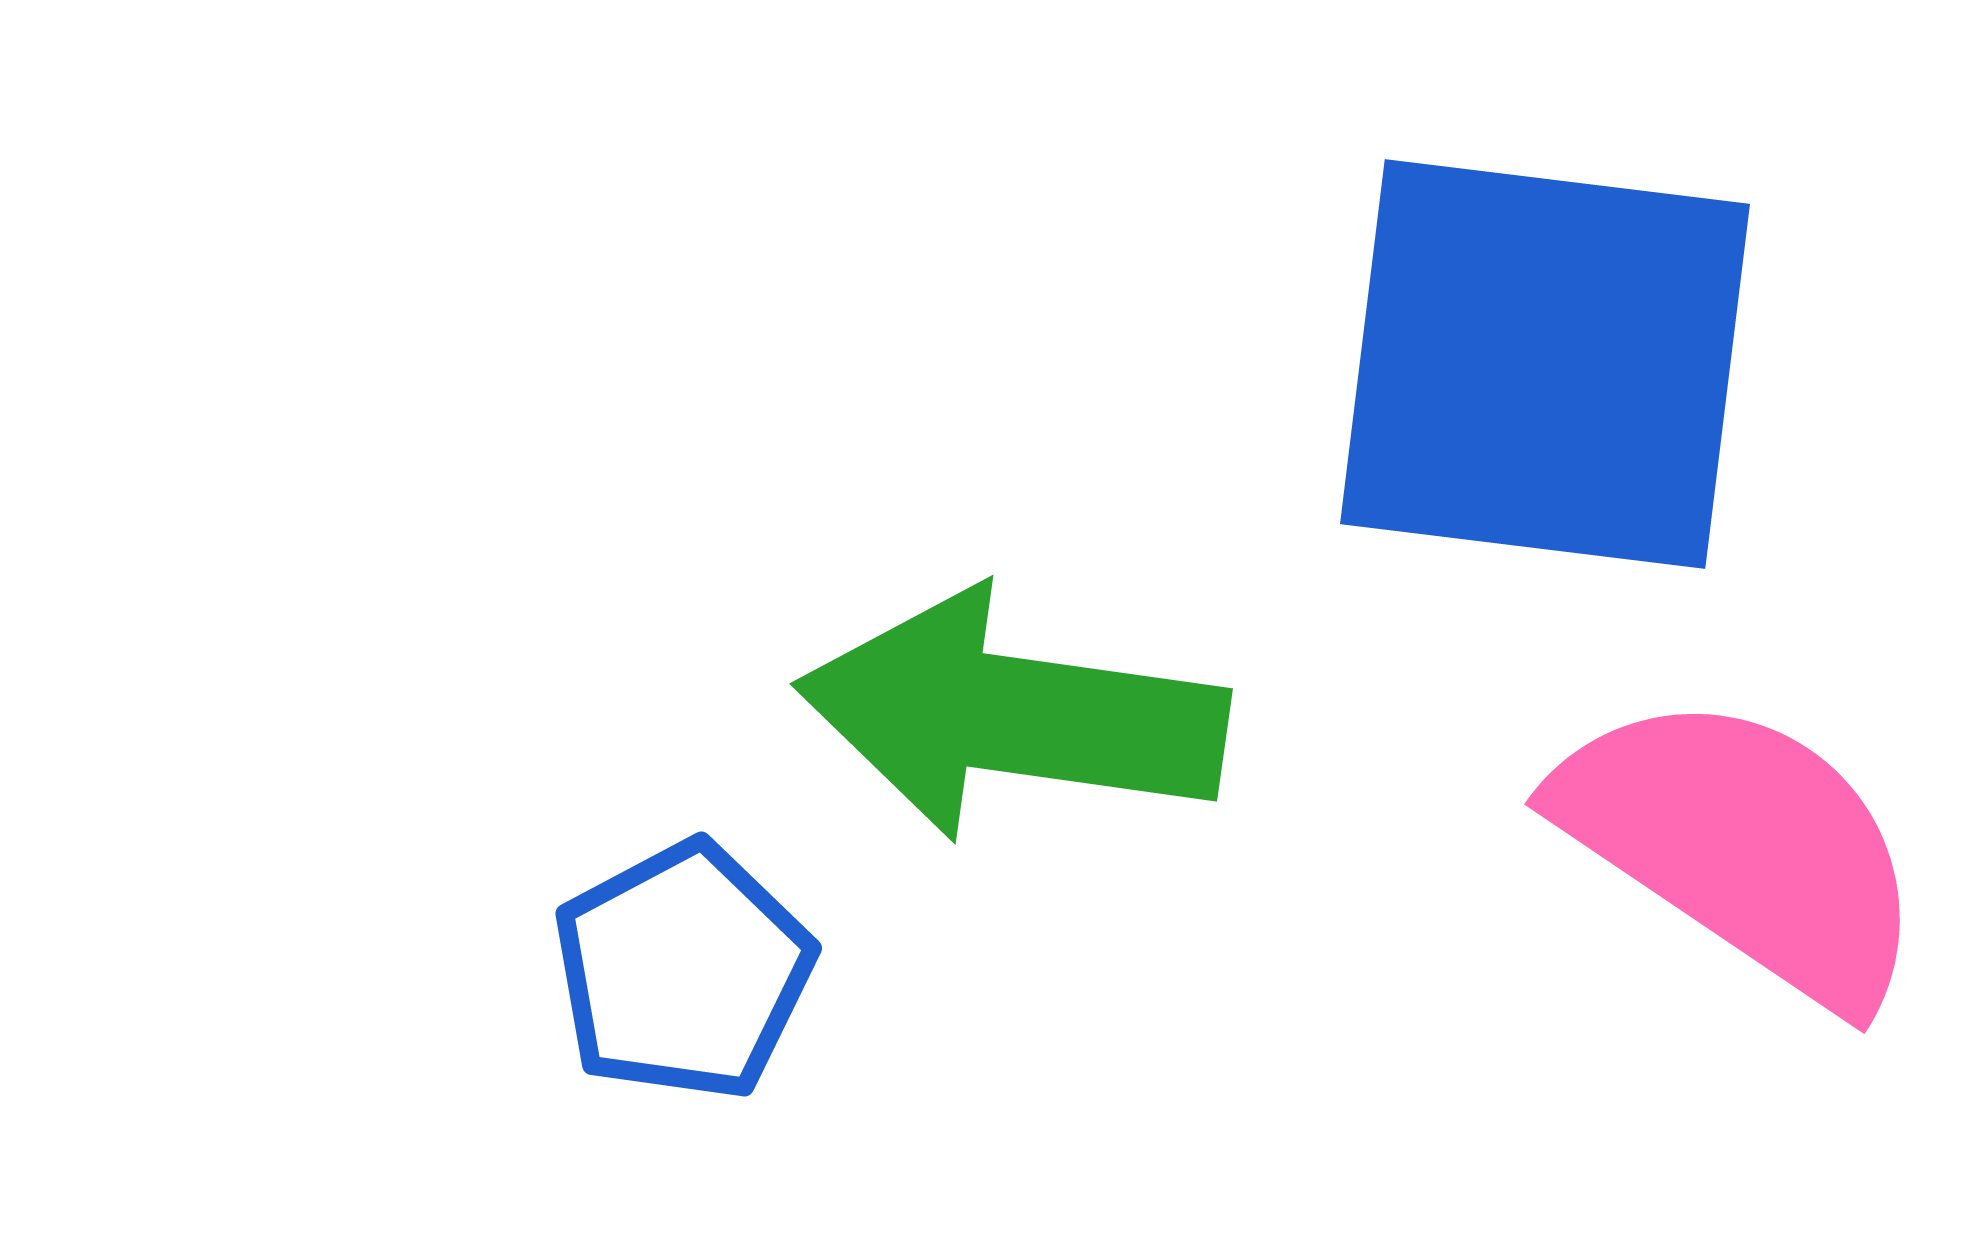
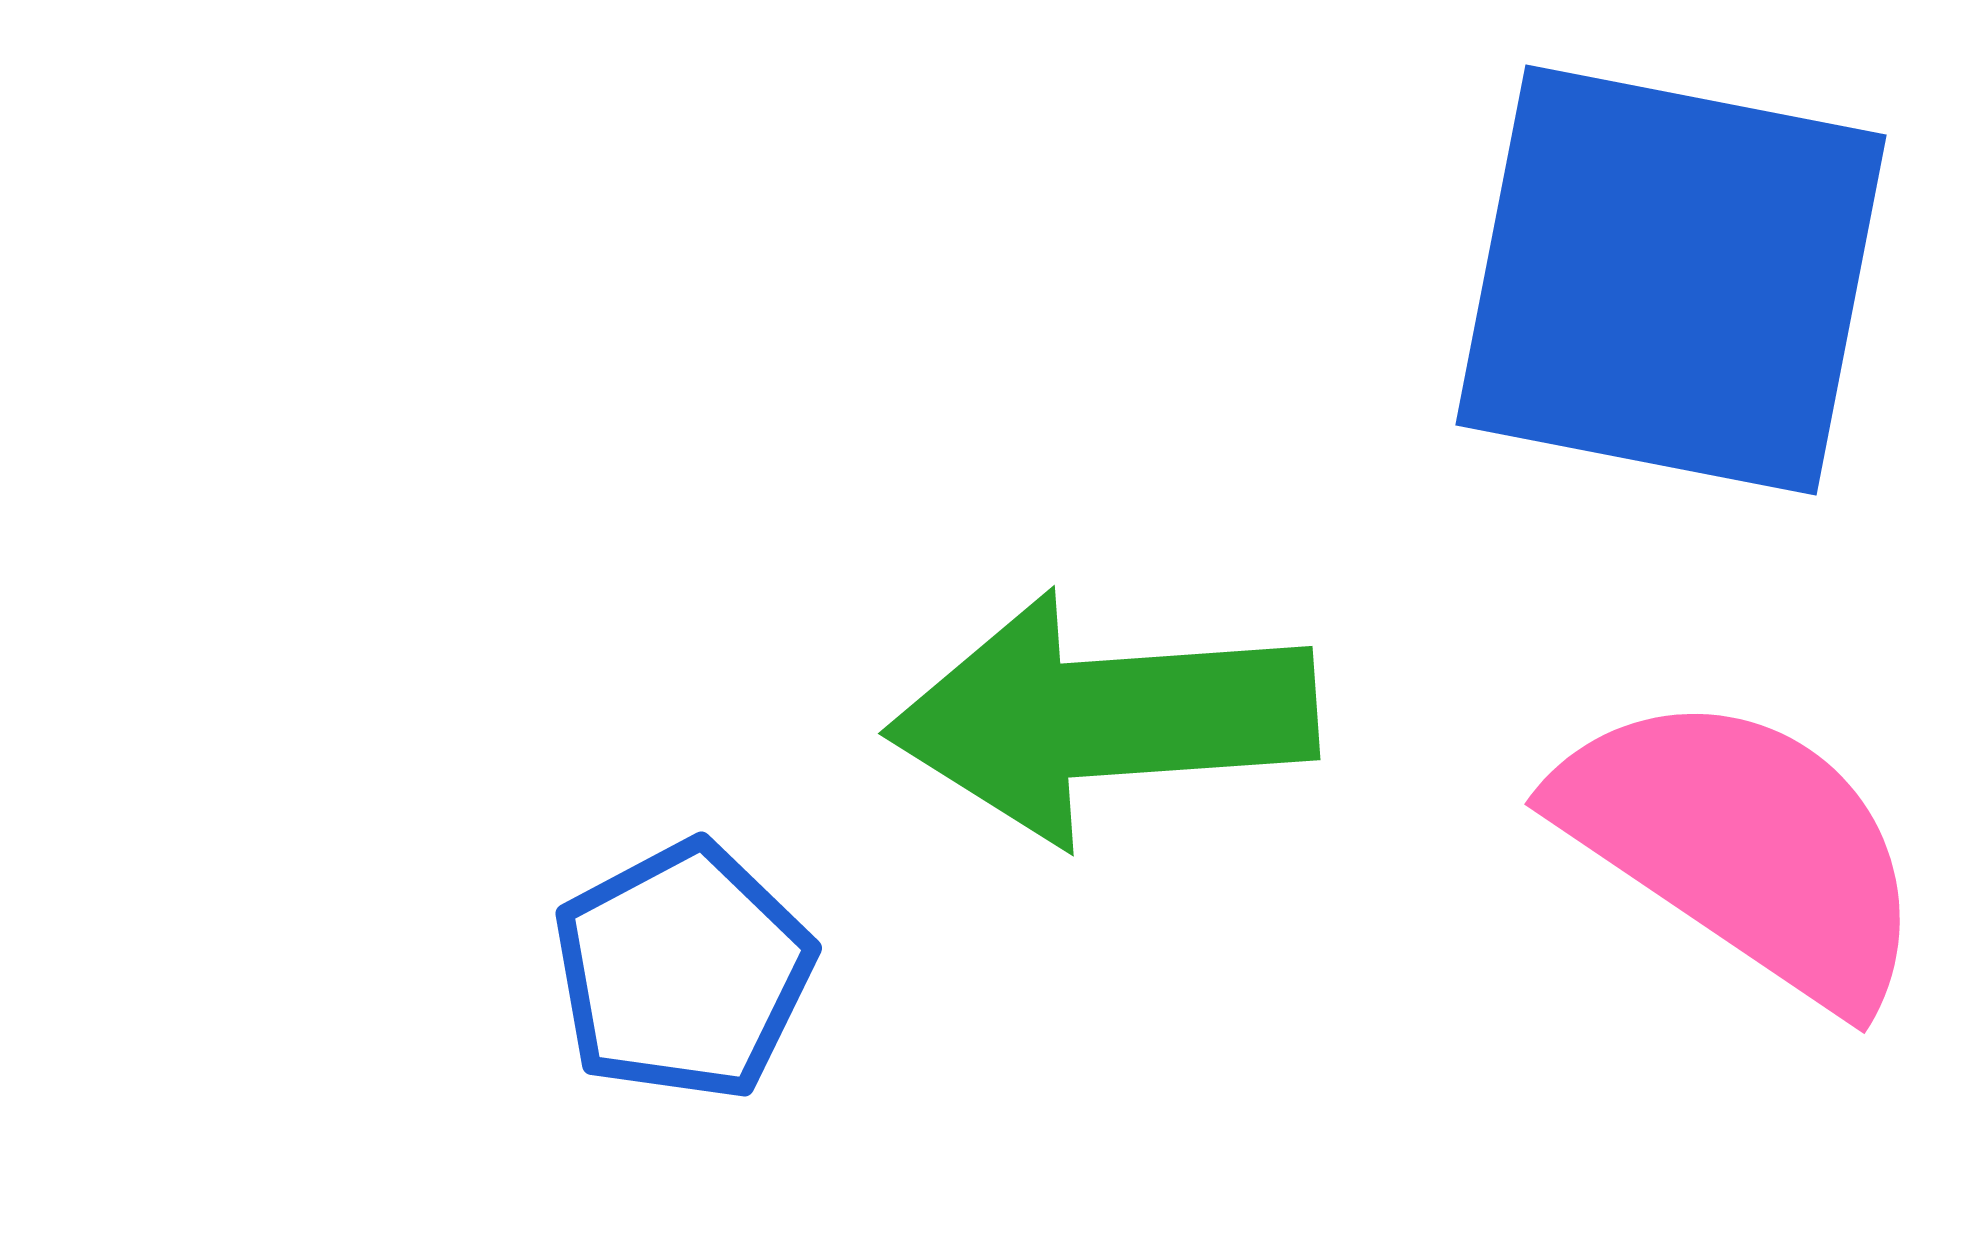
blue square: moved 126 px right, 84 px up; rotated 4 degrees clockwise
green arrow: moved 90 px right, 3 px down; rotated 12 degrees counterclockwise
